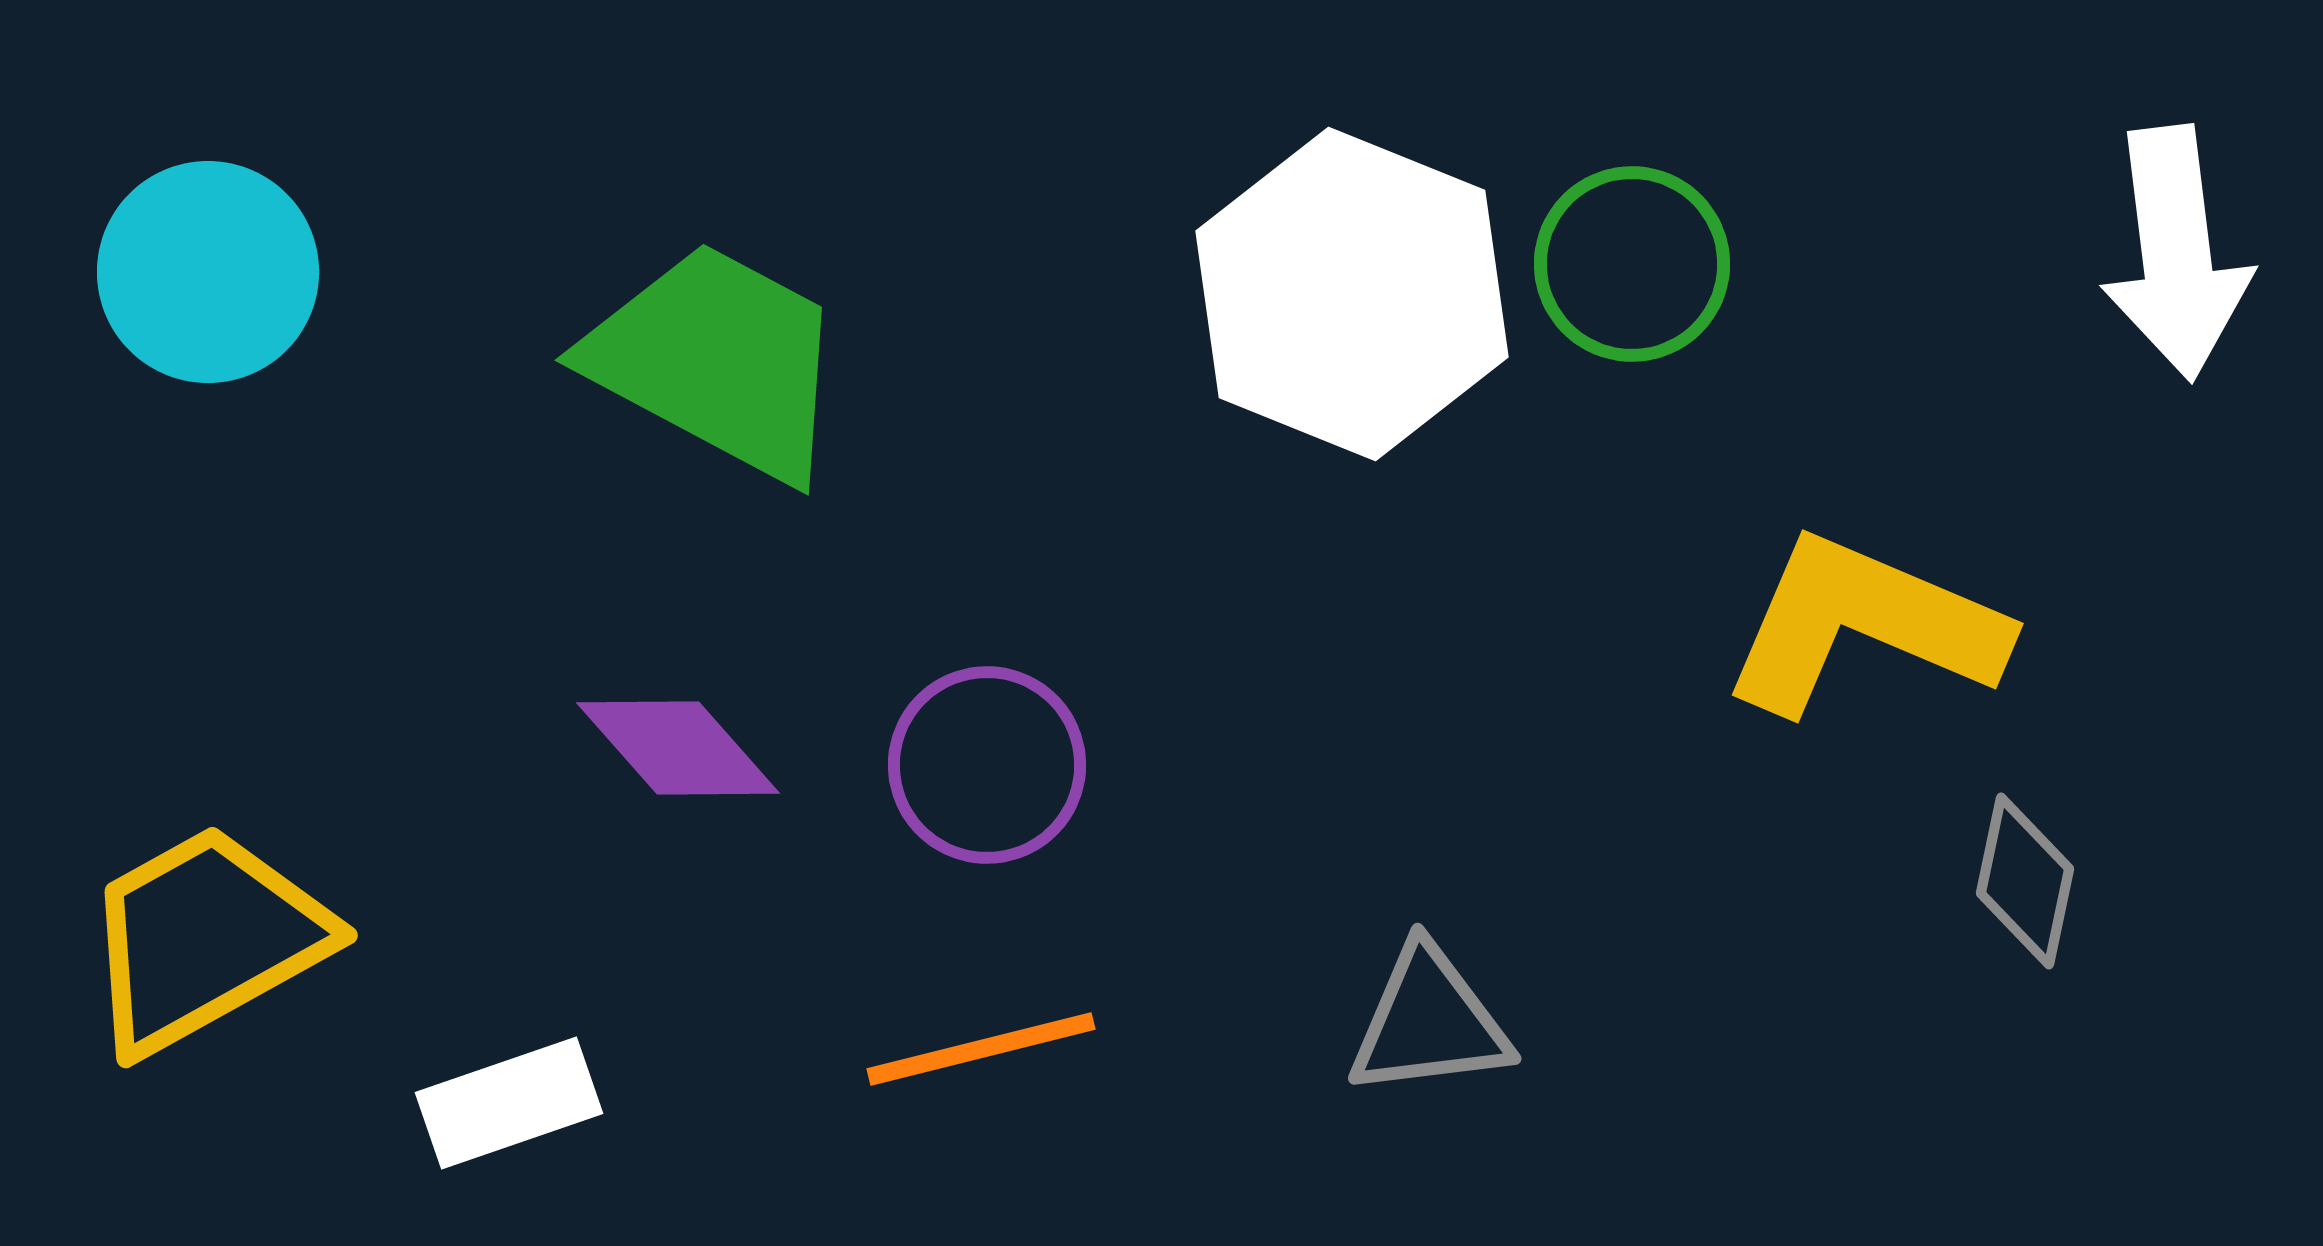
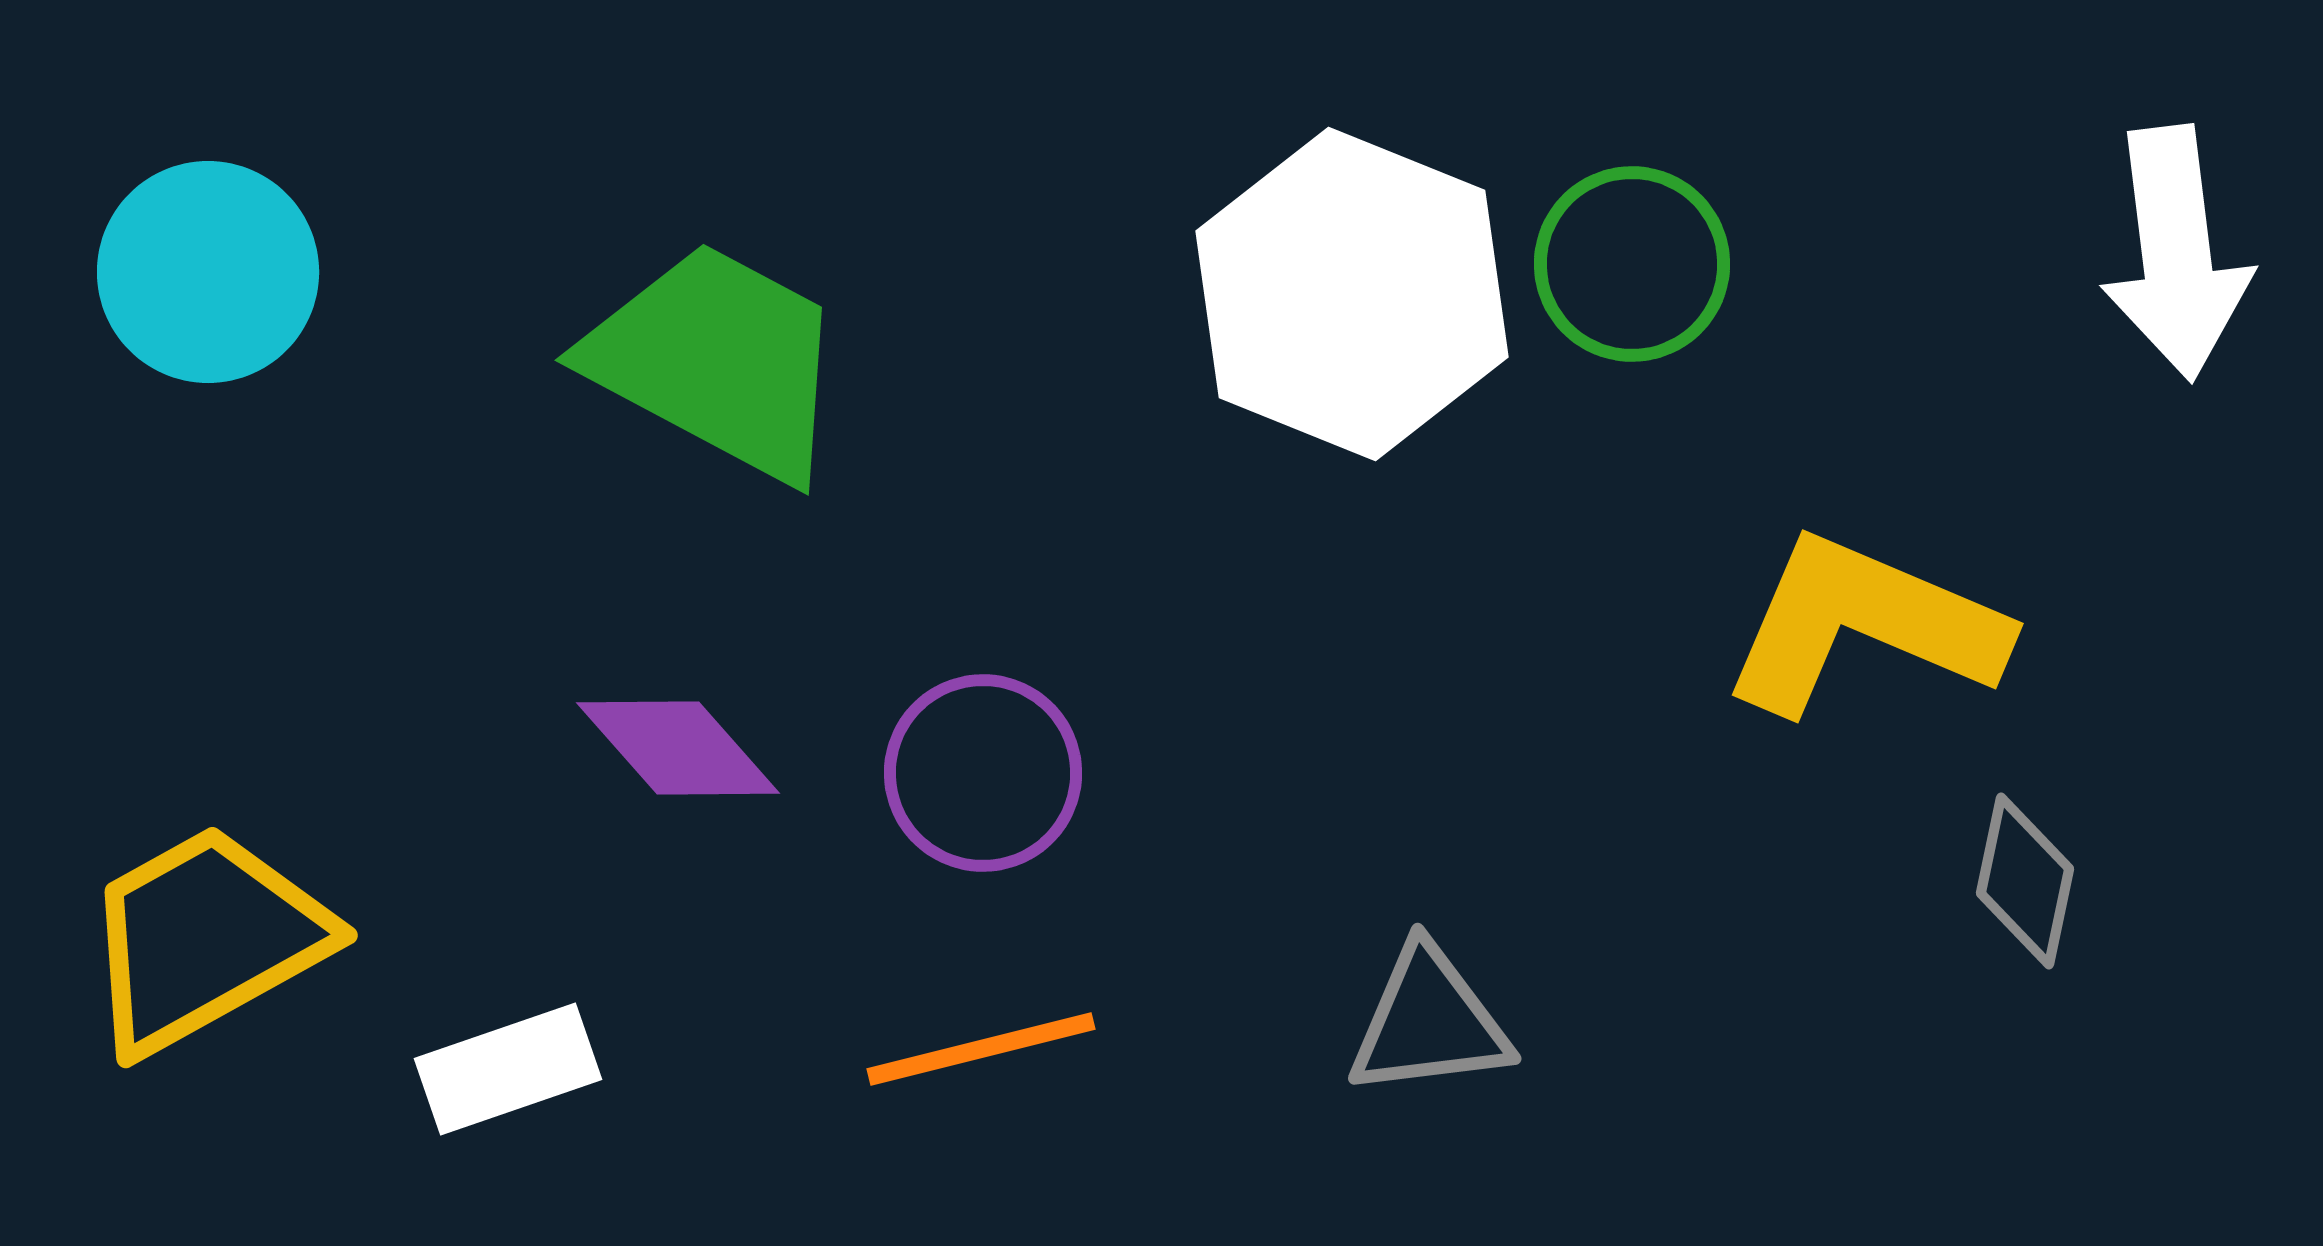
purple circle: moved 4 px left, 8 px down
white rectangle: moved 1 px left, 34 px up
